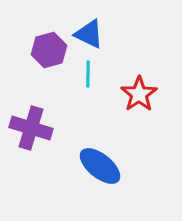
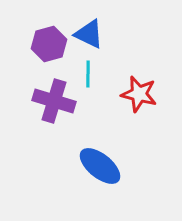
purple hexagon: moved 6 px up
red star: rotated 24 degrees counterclockwise
purple cross: moved 23 px right, 27 px up
